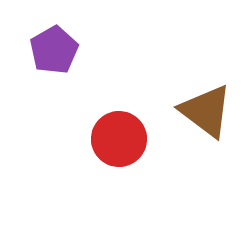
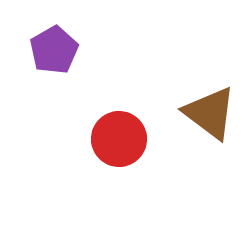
brown triangle: moved 4 px right, 2 px down
